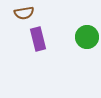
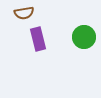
green circle: moved 3 px left
